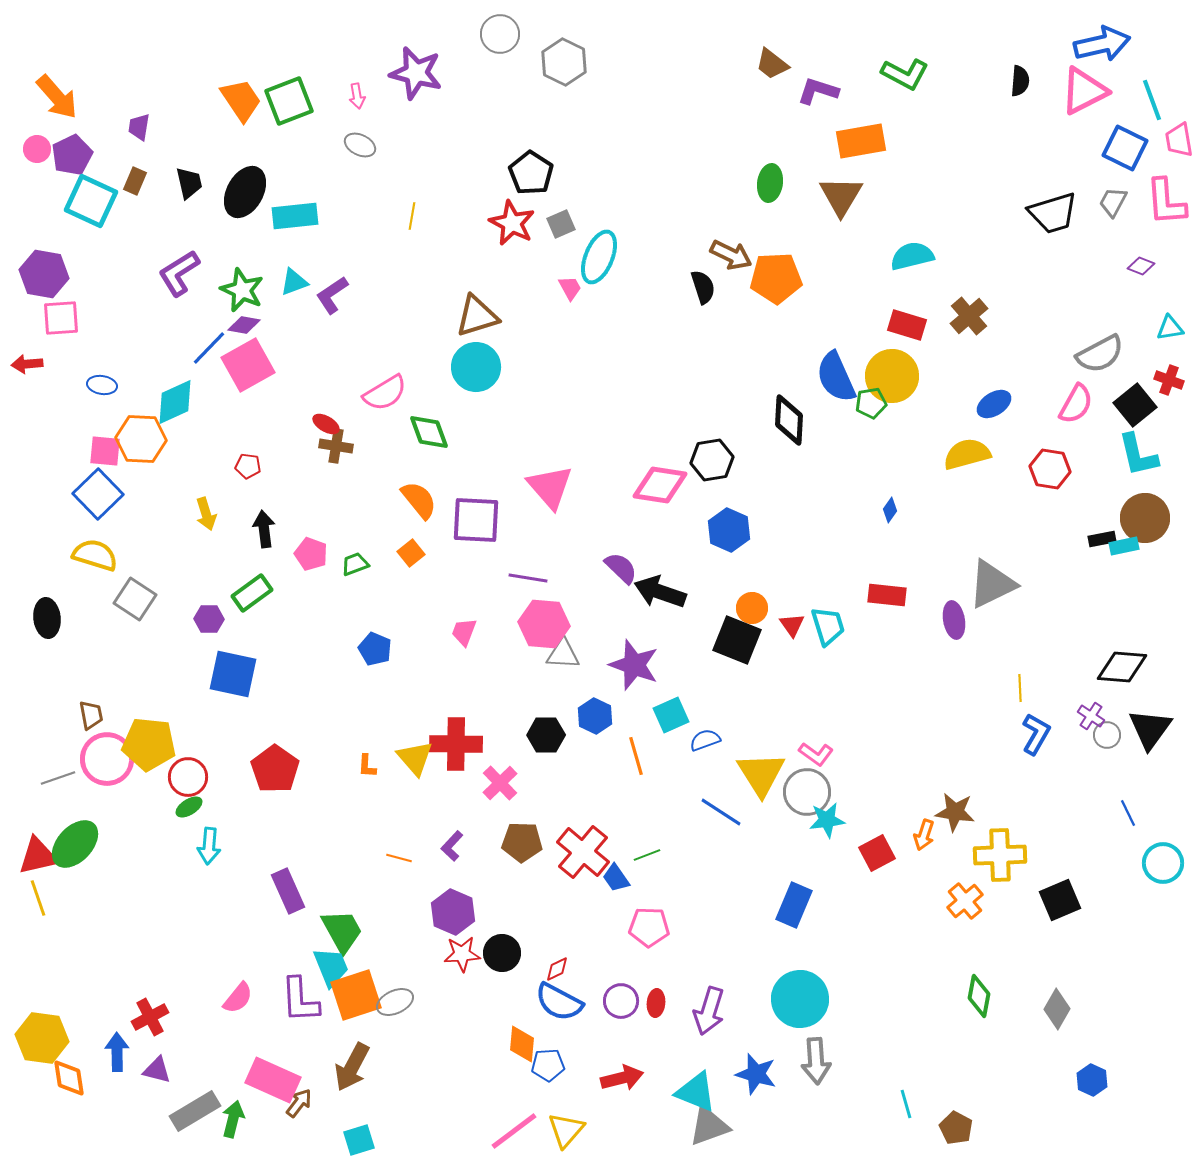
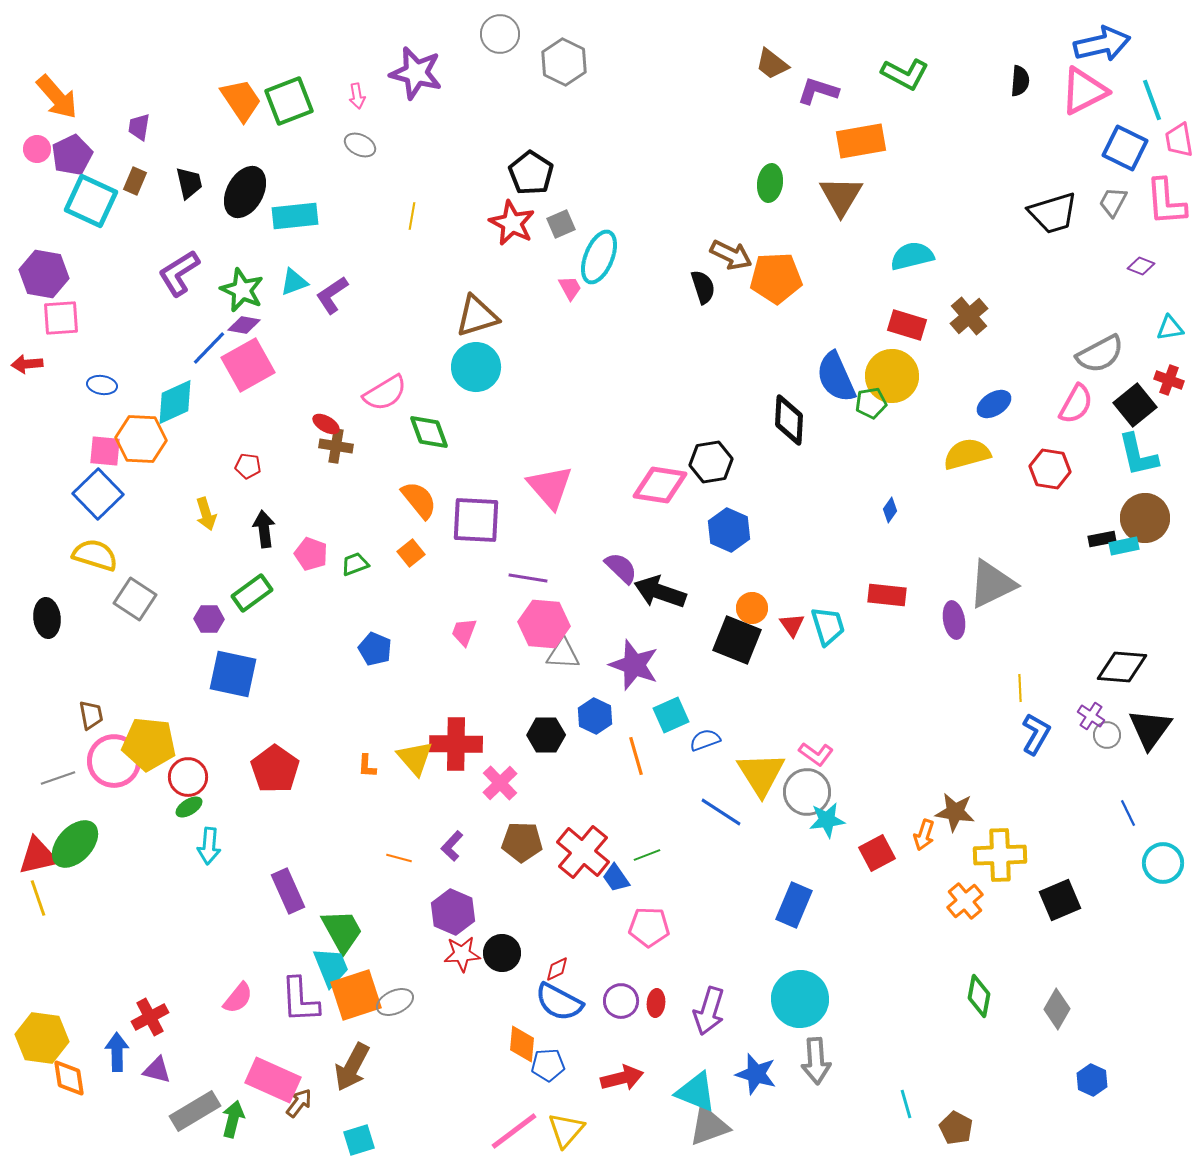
black hexagon at (712, 460): moved 1 px left, 2 px down
pink circle at (107, 759): moved 7 px right, 2 px down
